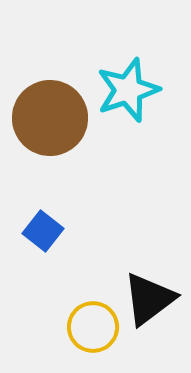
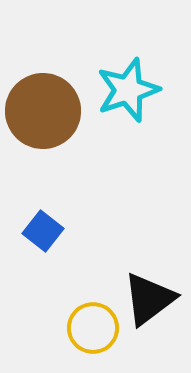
brown circle: moved 7 px left, 7 px up
yellow circle: moved 1 px down
